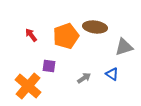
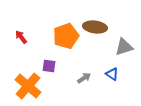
red arrow: moved 10 px left, 2 px down
